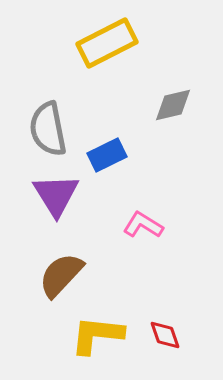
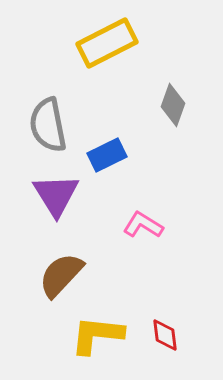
gray diamond: rotated 57 degrees counterclockwise
gray semicircle: moved 4 px up
red diamond: rotated 12 degrees clockwise
